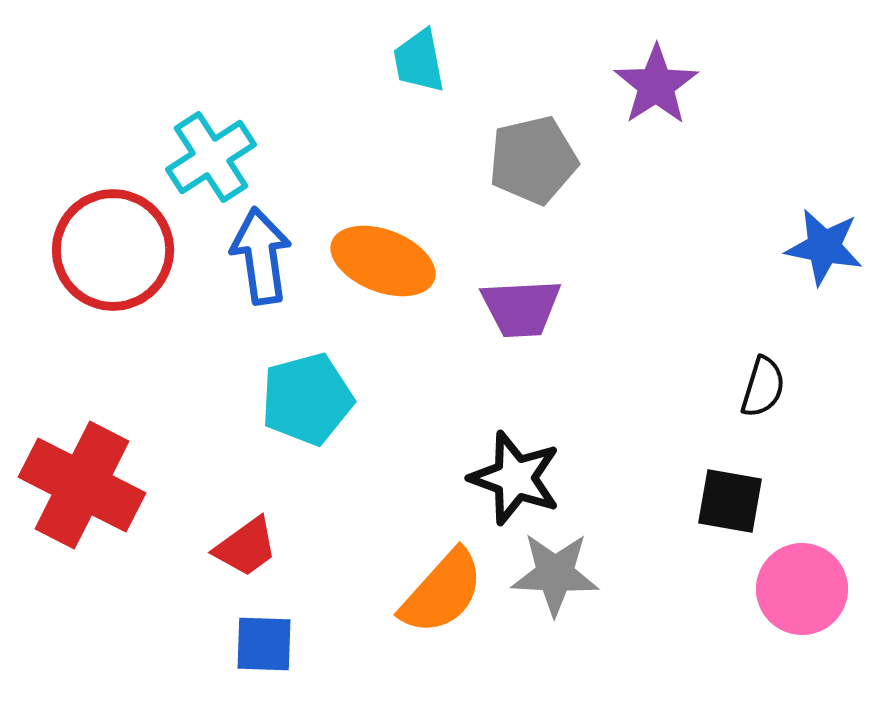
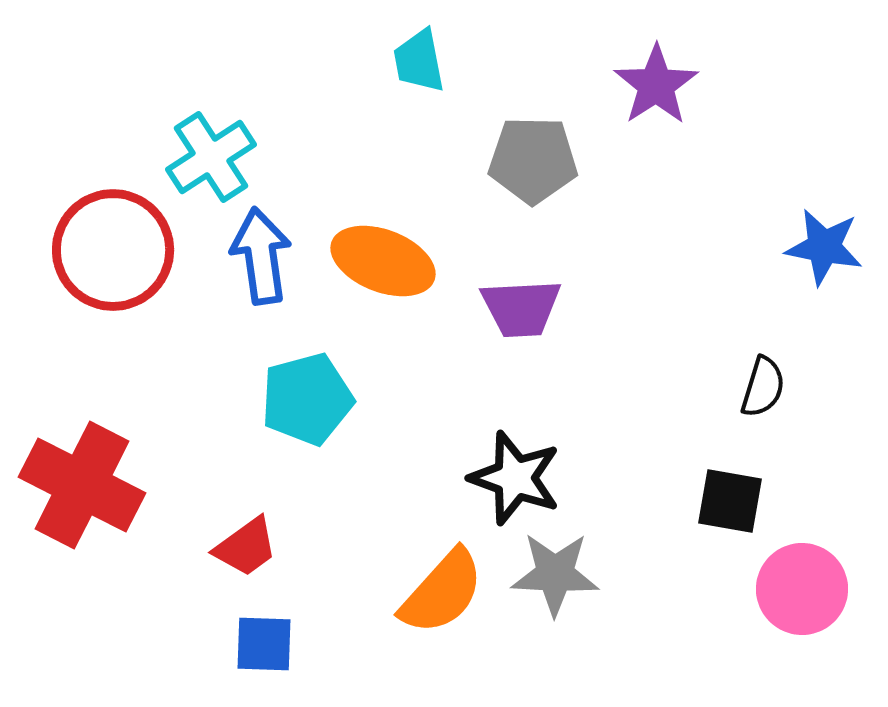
gray pentagon: rotated 14 degrees clockwise
